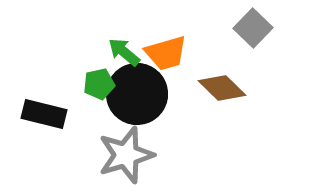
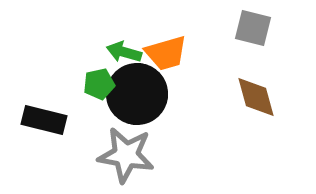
gray square: rotated 30 degrees counterclockwise
green arrow: rotated 24 degrees counterclockwise
brown diamond: moved 34 px right, 9 px down; rotated 30 degrees clockwise
black rectangle: moved 6 px down
gray star: rotated 26 degrees clockwise
